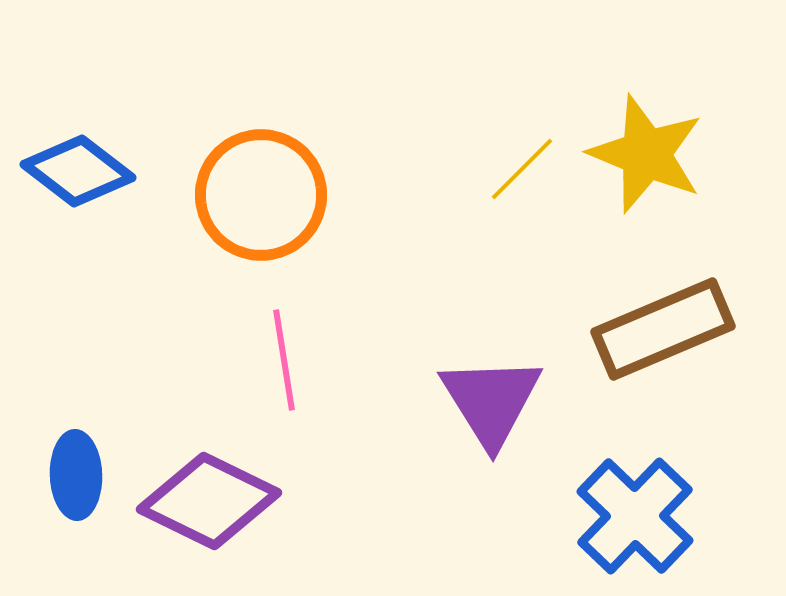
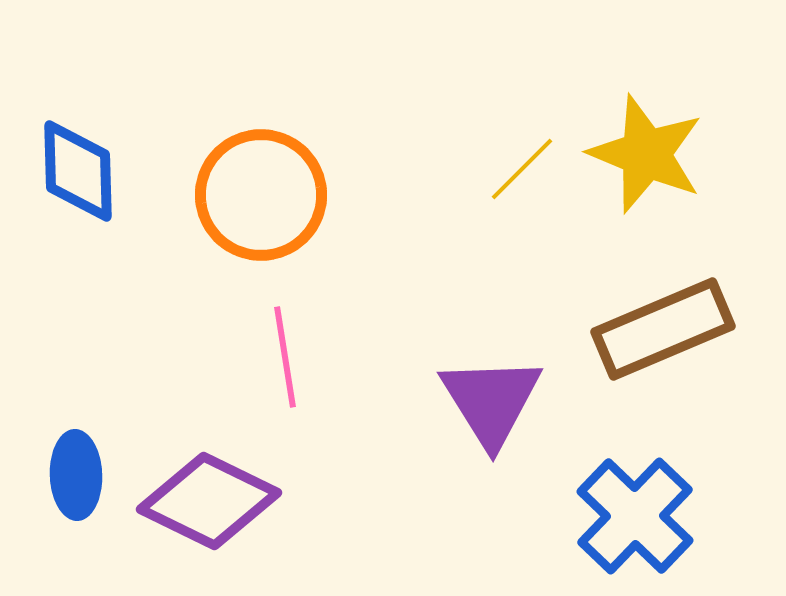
blue diamond: rotated 51 degrees clockwise
pink line: moved 1 px right, 3 px up
